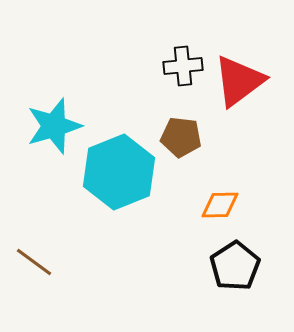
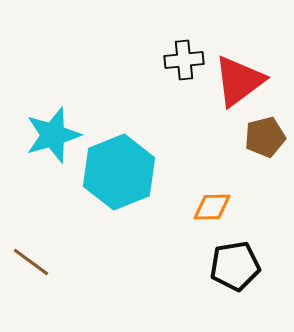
black cross: moved 1 px right, 6 px up
cyan star: moved 1 px left, 9 px down
brown pentagon: moved 84 px right; rotated 21 degrees counterclockwise
orange diamond: moved 8 px left, 2 px down
brown line: moved 3 px left
black pentagon: rotated 24 degrees clockwise
